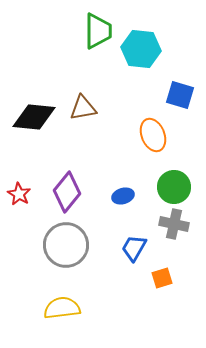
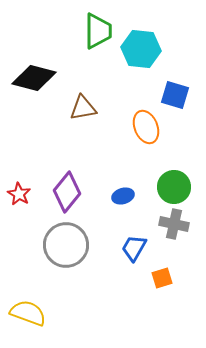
blue square: moved 5 px left
black diamond: moved 39 px up; rotated 9 degrees clockwise
orange ellipse: moved 7 px left, 8 px up
yellow semicircle: moved 34 px left, 5 px down; rotated 27 degrees clockwise
